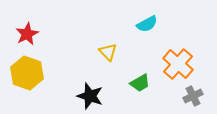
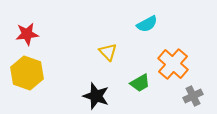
red star: rotated 20 degrees clockwise
orange cross: moved 5 px left
black star: moved 6 px right
